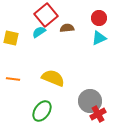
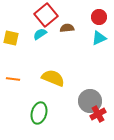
red circle: moved 1 px up
cyan semicircle: moved 1 px right, 2 px down
green ellipse: moved 3 px left, 2 px down; rotated 20 degrees counterclockwise
